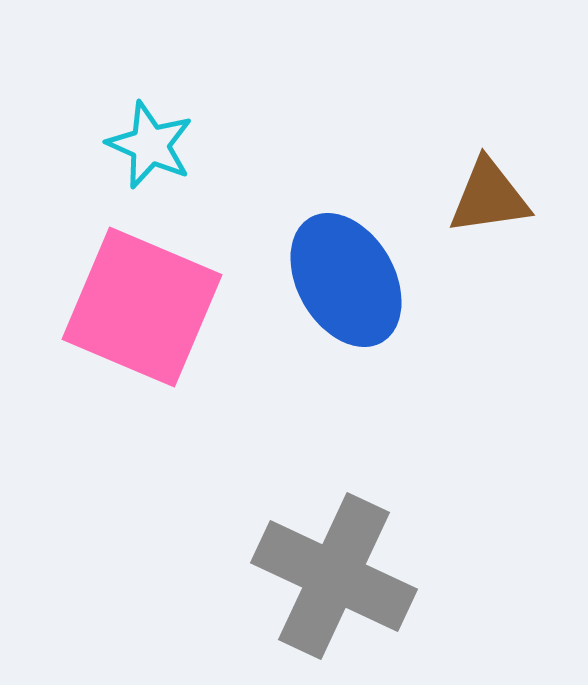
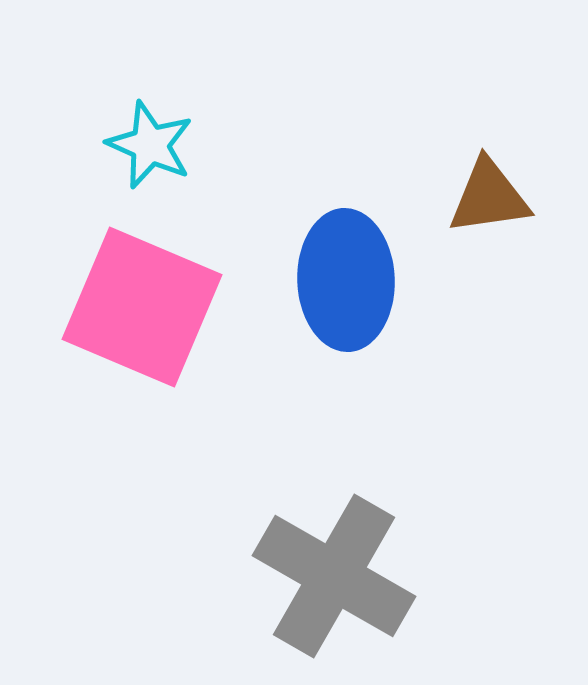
blue ellipse: rotated 28 degrees clockwise
gray cross: rotated 5 degrees clockwise
